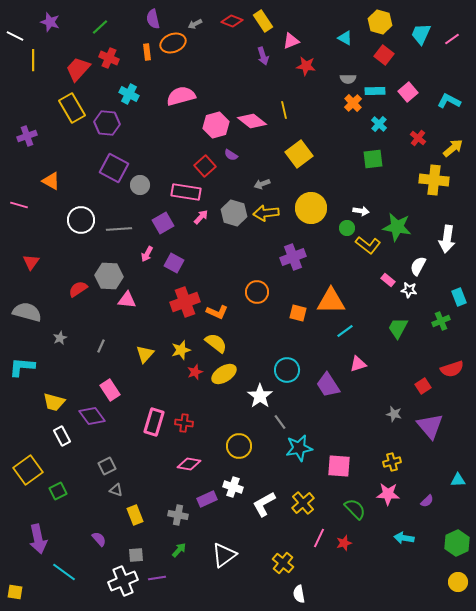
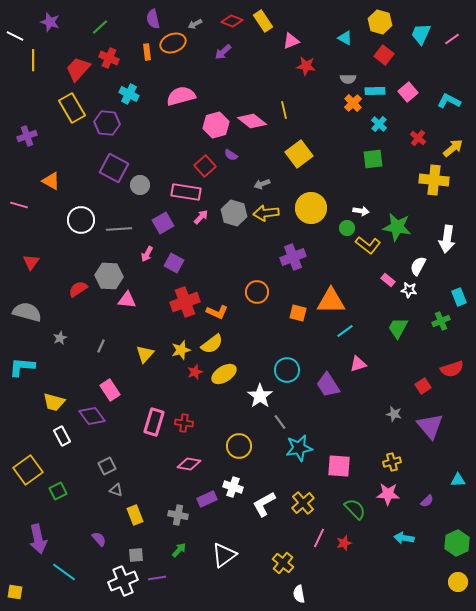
purple arrow at (263, 56): moved 40 px left, 4 px up; rotated 66 degrees clockwise
yellow semicircle at (216, 343): moved 4 px left, 1 px down; rotated 105 degrees clockwise
